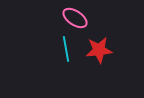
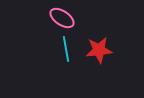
pink ellipse: moved 13 px left
